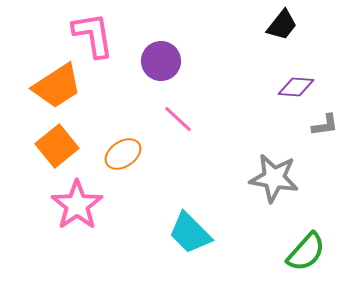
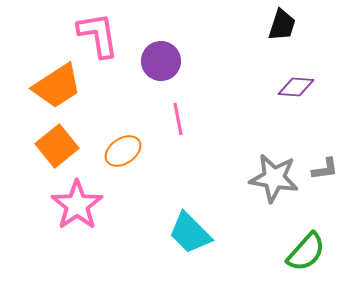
black trapezoid: rotated 20 degrees counterclockwise
pink L-shape: moved 5 px right
pink line: rotated 36 degrees clockwise
gray L-shape: moved 44 px down
orange ellipse: moved 3 px up
